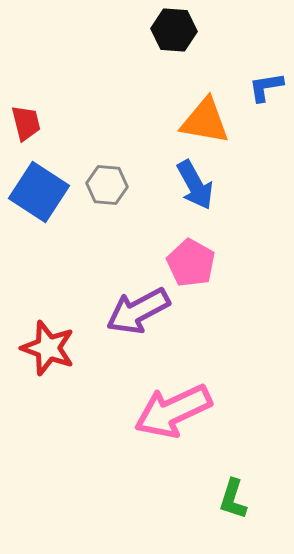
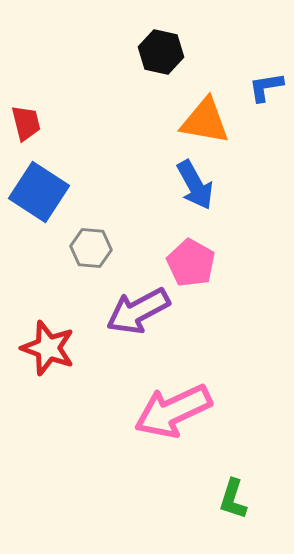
black hexagon: moved 13 px left, 22 px down; rotated 9 degrees clockwise
gray hexagon: moved 16 px left, 63 px down
